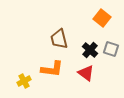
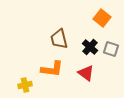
black cross: moved 3 px up
yellow cross: moved 1 px right, 4 px down; rotated 16 degrees clockwise
